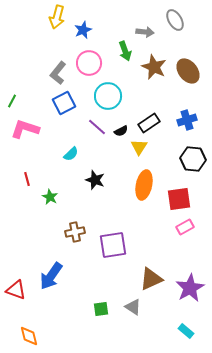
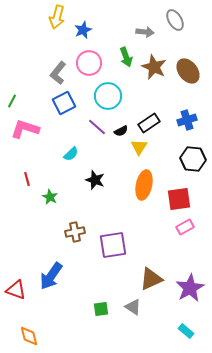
green arrow: moved 1 px right, 6 px down
